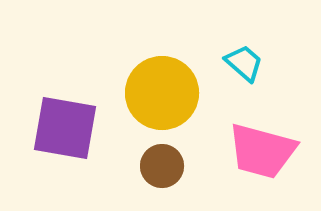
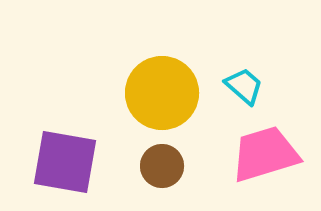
cyan trapezoid: moved 23 px down
purple square: moved 34 px down
pink trapezoid: moved 3 px right, 3 px down; rotated 148 degrees clockwise
